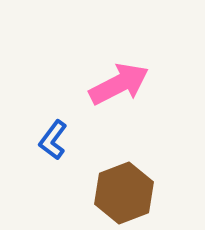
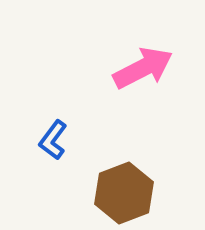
pink arrow: moved 24 px right, 16 px up
